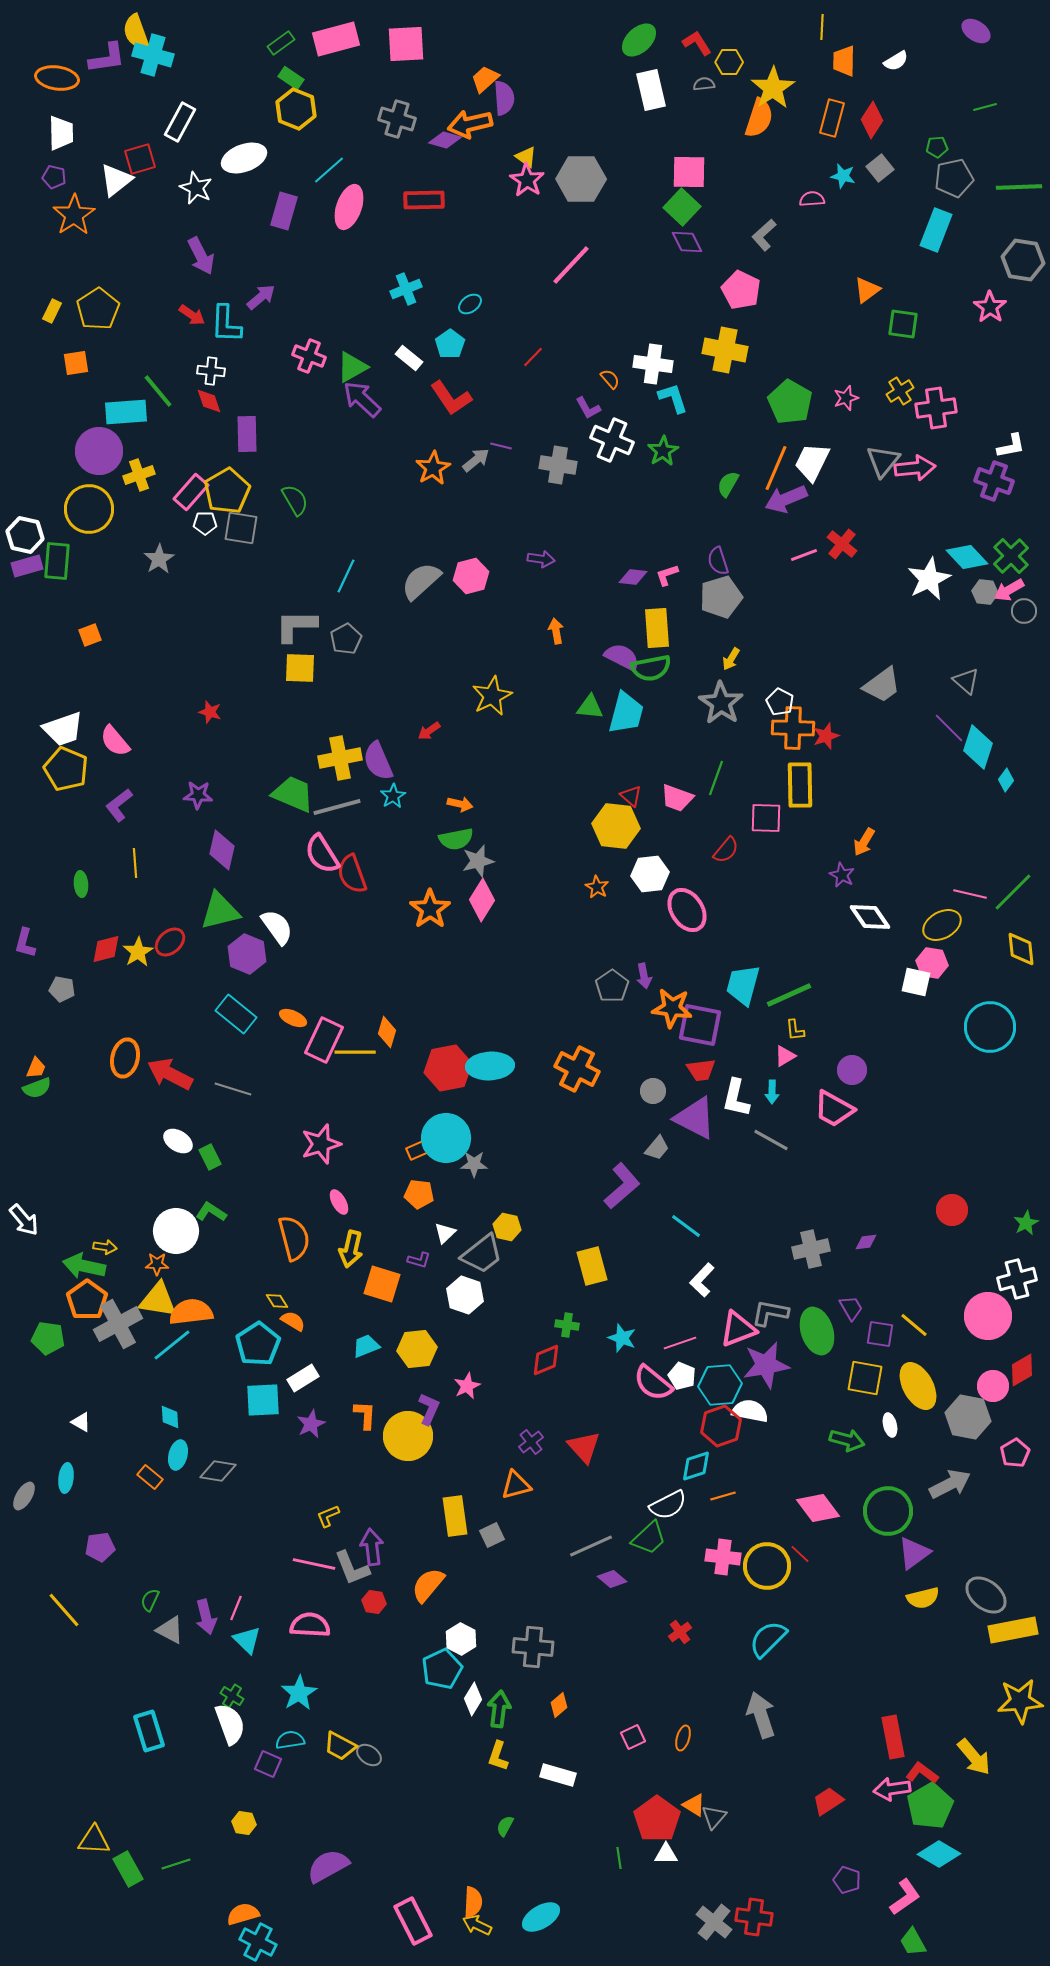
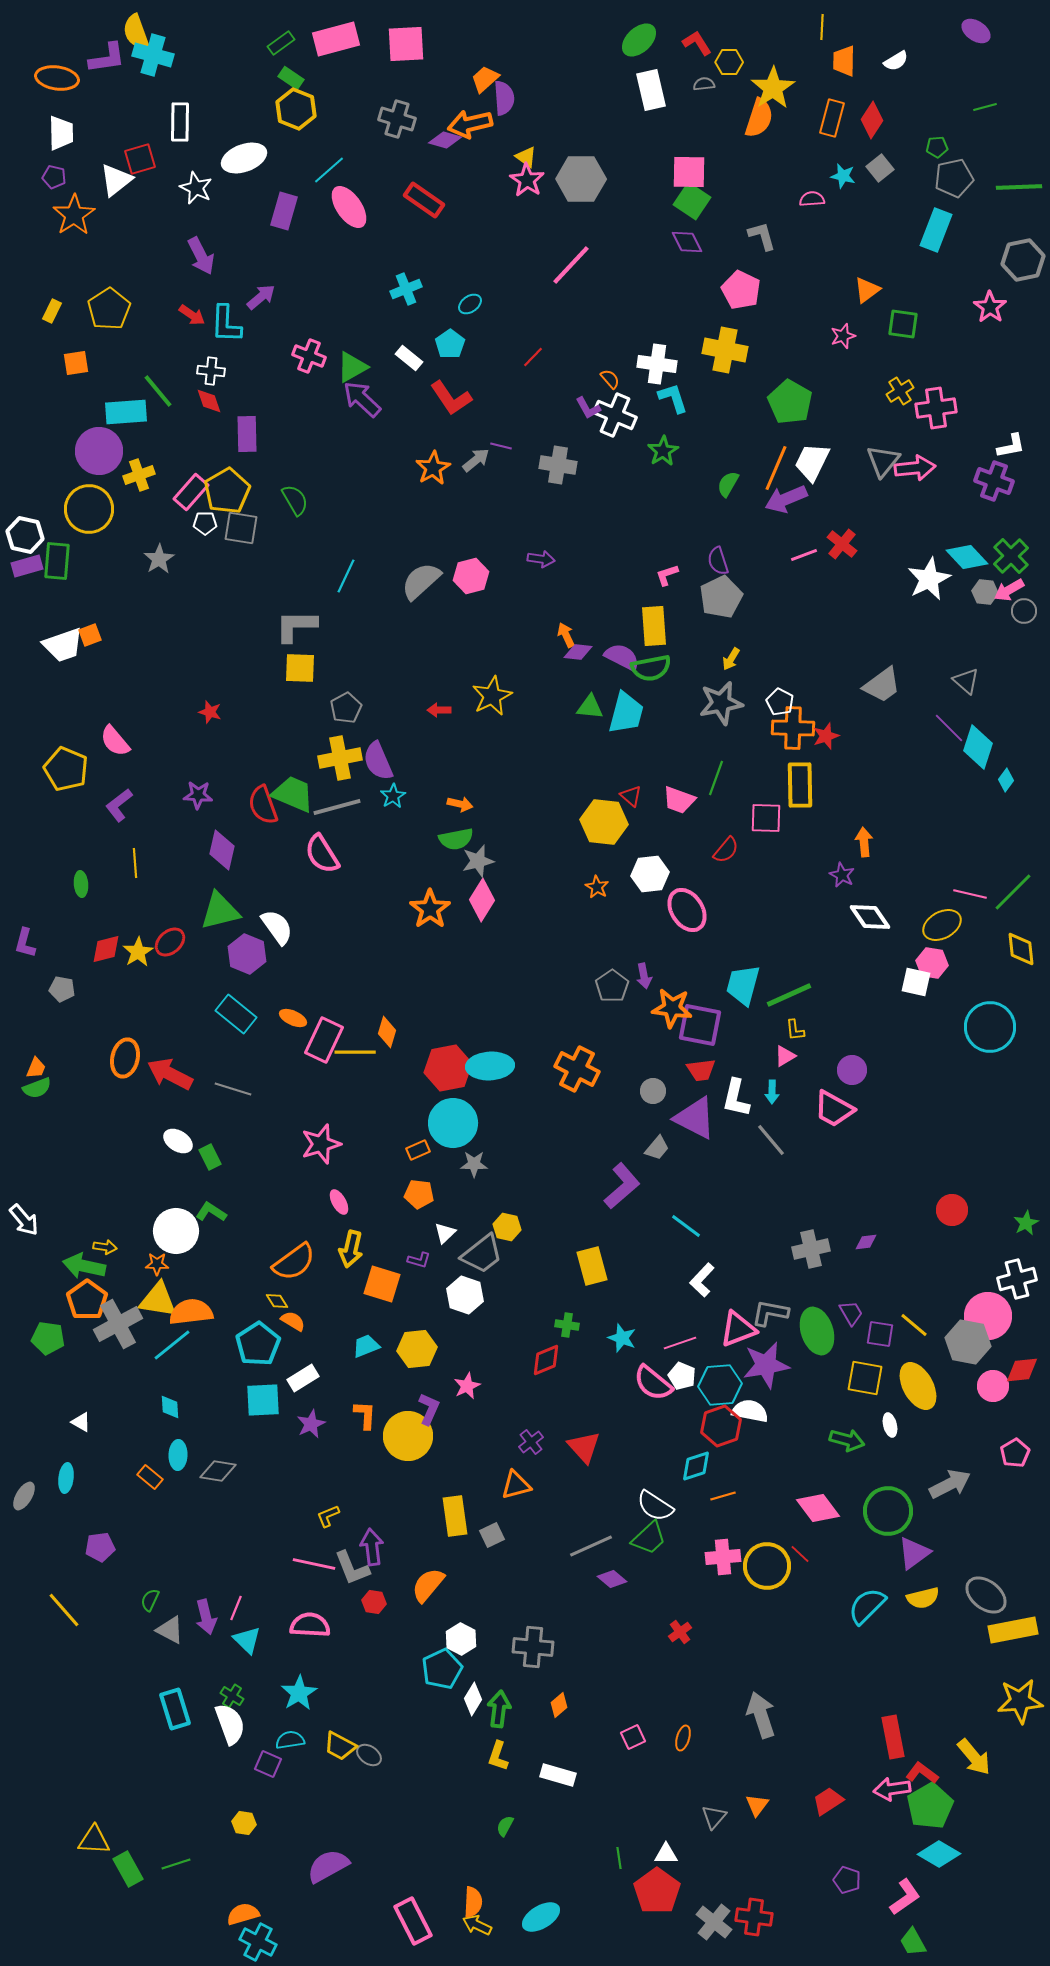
white rectangle at (180, 122): rotated 27 degrees counterclockwise
red rectangle at (424, 200): rotated 36 degrees clockwise
pink ellipse at (349, 207): rotated 54 degrees counterclockwise
green square at (682, 207): moved 10 px right, 6 px up; rotated 9 degrees counterclockwise
gray L-shape at (764, 235): moved 2 px left, 1 px down; rotated 116 degrees clockwise
gray hexagon at (1023, 260): rotated 21 degrees counterclockwise
yellow pentagon at (98, 309): moved 11 px right
white cross at (653, 364): moved 4 px right
pink star at (846, 398): moved 3 px left, 62 px up
white cross at (612, 440): moved 3 px right, 25 px up
purple diamond at (633, 577): moved 55 px left, 75 px down
gray pentagon at (721, 597): rotated 9 degrees counterclockwise
yellow rectangle at (657, 628): moved 3 px left, 2 px up
orange arrow at (556, 631): moved 10 px right, 4 px down; rotated 15 degrees counterclockwise
gray pentagon at (346, 639): moved 69 px down
gray star at (721, 703): rotated 27 degrees clockwise
white trapezoid at (63, 729): moved 84 px up
red arrow at (429, 731): moved 10 px right, 21 px up; rotated 35 degrees clockwise
pink trapezoid at (677, 798): moved 2 px right, 2 px down
yellow hexagon at (616, 826): moved 12 px left, 4 px up
orange arrow at (864, 842): rotated 144 degrees clockwise
red semicircle at (352, 874): moved 89 px left, 69 px up
cyan circle at (446, 1138): moved 7 px right, 15 px up
gray line at (771, 1140): rotated 21 degrees clockwise
orange semicircle at (294, 1238): moved 24 px down; rotated 69 degrees clockwise
purple trapezoid at (851, 1308): moved 5 px down
red diamond at (1022, 1370): rotated 24 degrees clockwise
cyan diamond at (170, 1417): moved 10 px up
gray hexagon at (968, 1417): moved 75 px up
cyan ellipse at (178, 1455): rotated 12 degrees counterclockwise
white semicircle at (668, 1505): moved 13 px left, 1 px down; rotated 60 degrees clockwise
pink cross at (723, 1557): rotated 12 degrees counterclockwise
cyan semicircle at (768, 1639): moved 99 px right, 33 px up
cyan rectangle at (149, 1731): moved 26 px right, 22 px up
orange triangle at (694, 1805): moved 63 px right; rotated 35 degrees clockwise
red pentagon at (657, 1819): moved 72 px down
